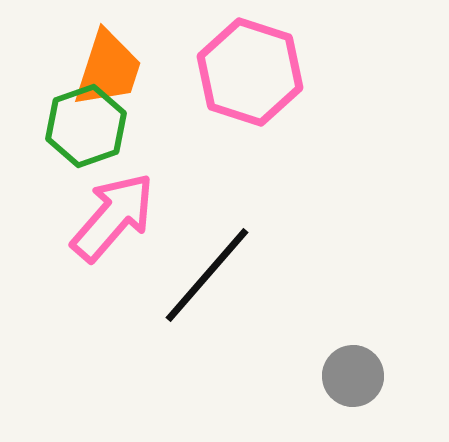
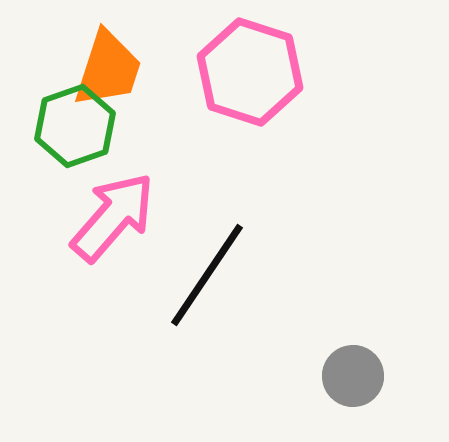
green hexagon: moved 11 px left
black line: rotated 7 degrees counterclockwise
